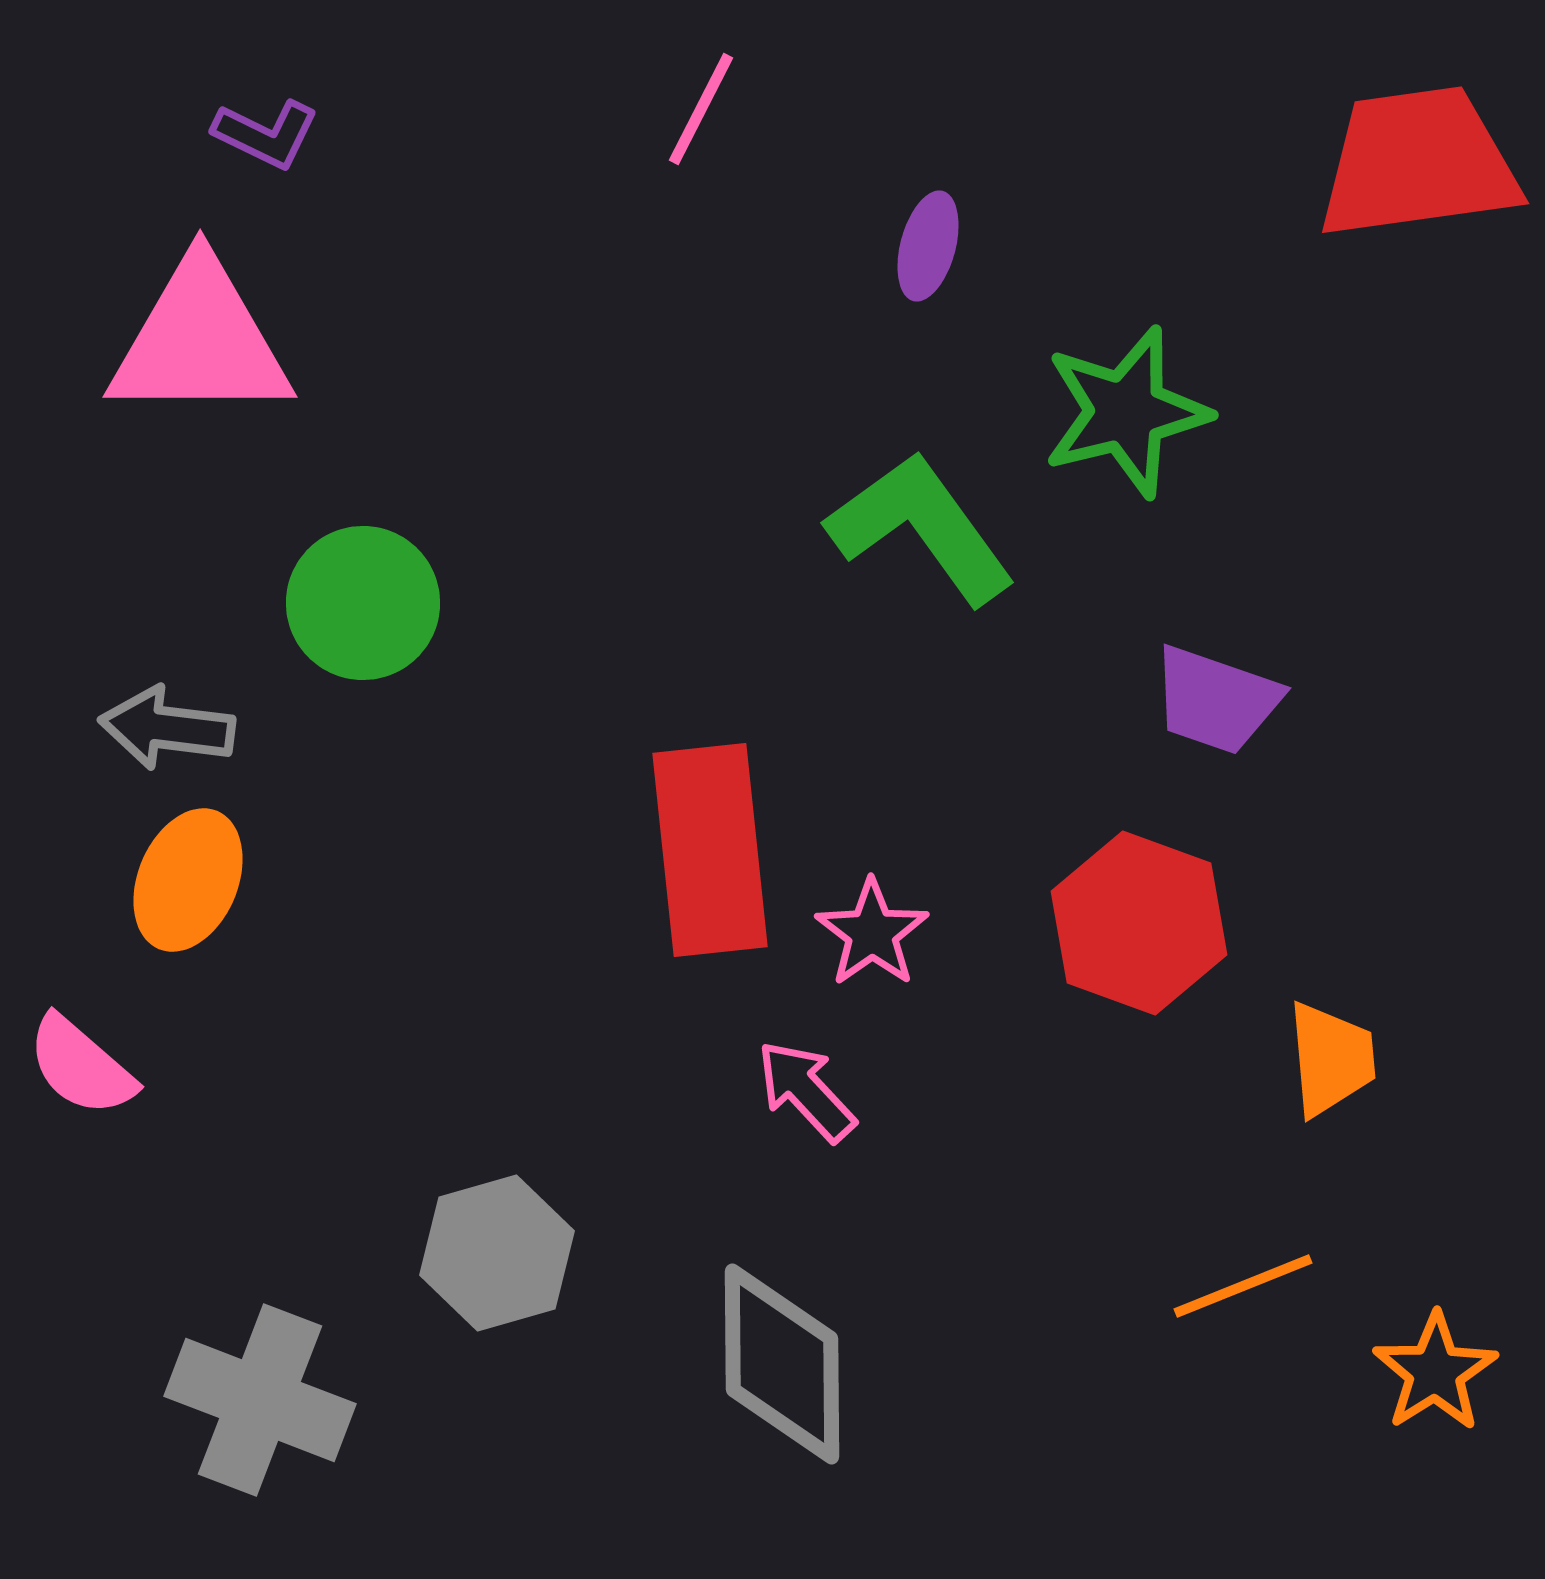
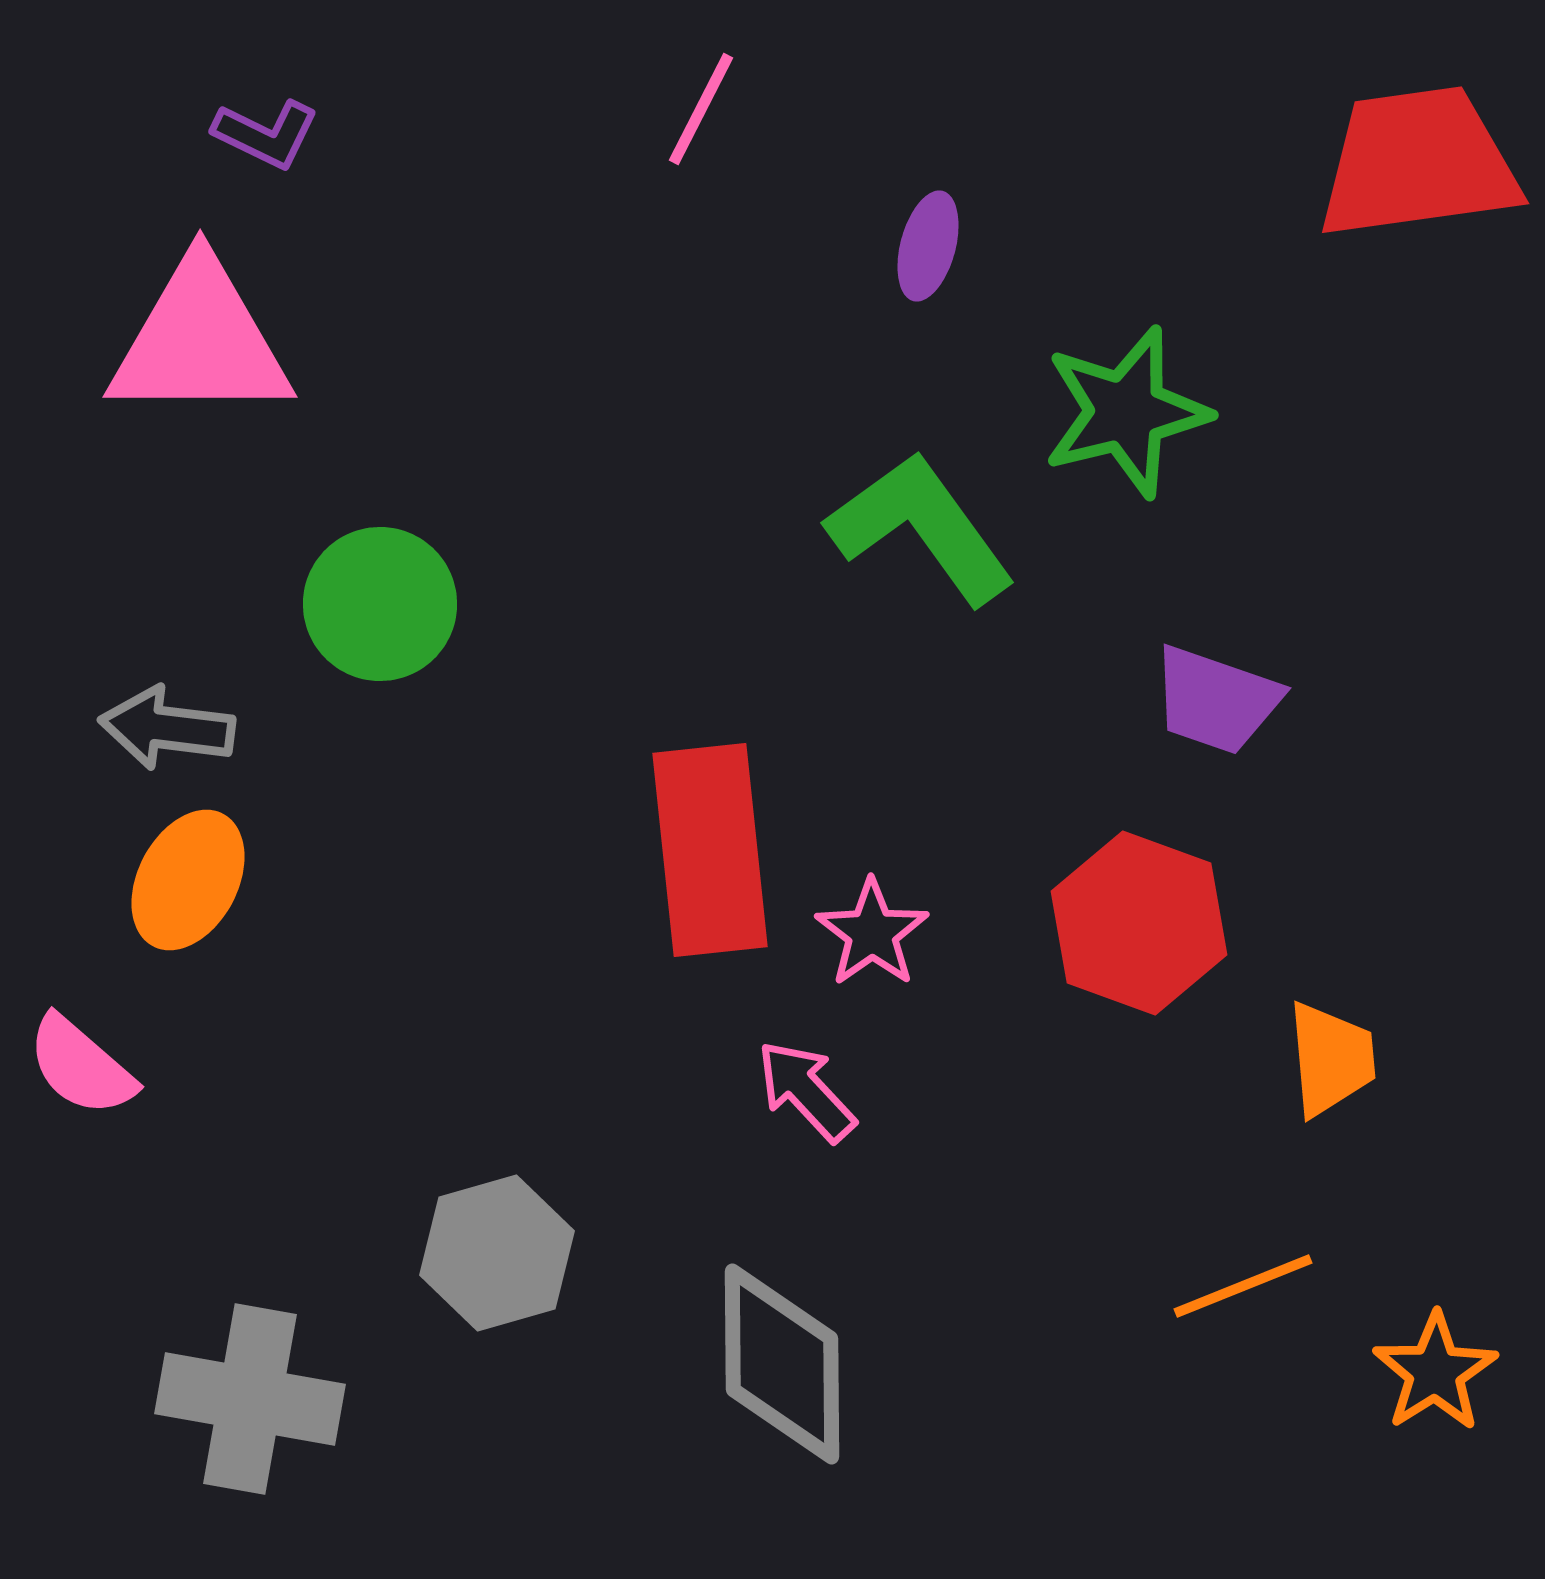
green circle: moved 17 px right, 1 px down
orange ellipse: rotated 5 degrees clockwise
gray cross: moved 10 px left, 1 px up; rotated 11 degrees counterclockwise
